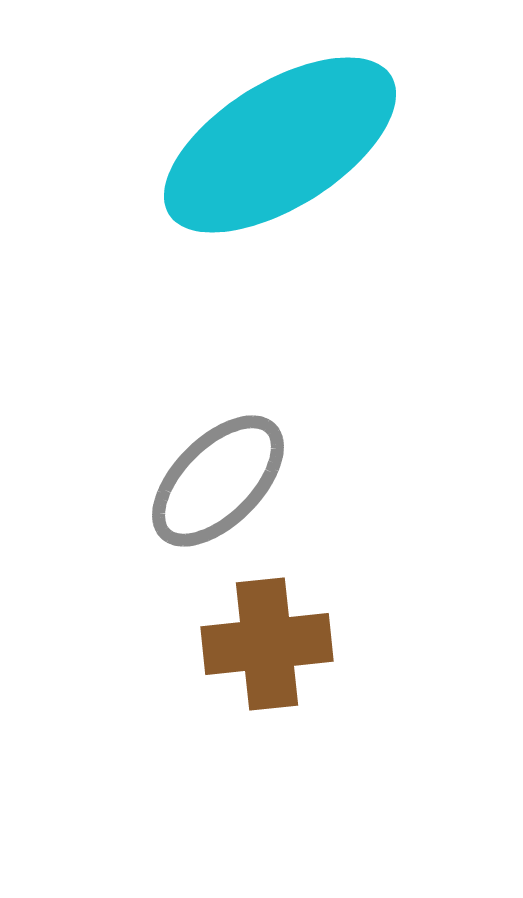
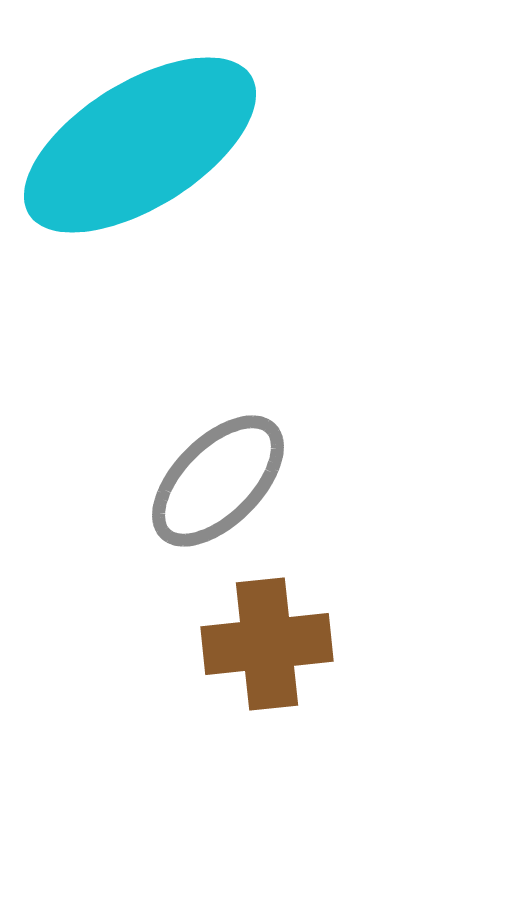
cyan ellipse: moved 140 px left
